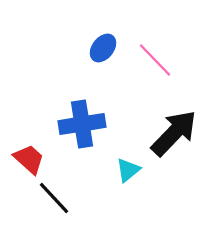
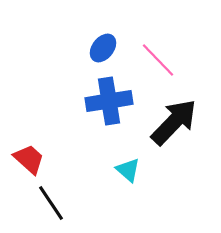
pink line: moved 3 px right
blue cross: moved 27 px right, 23 px up
black arrow: moved 11 px up
cyan triangle: rotated 40 degrees counterclockwise
black line: moved 3 px left, 5 px down; rotated 9 degrees clockwise
